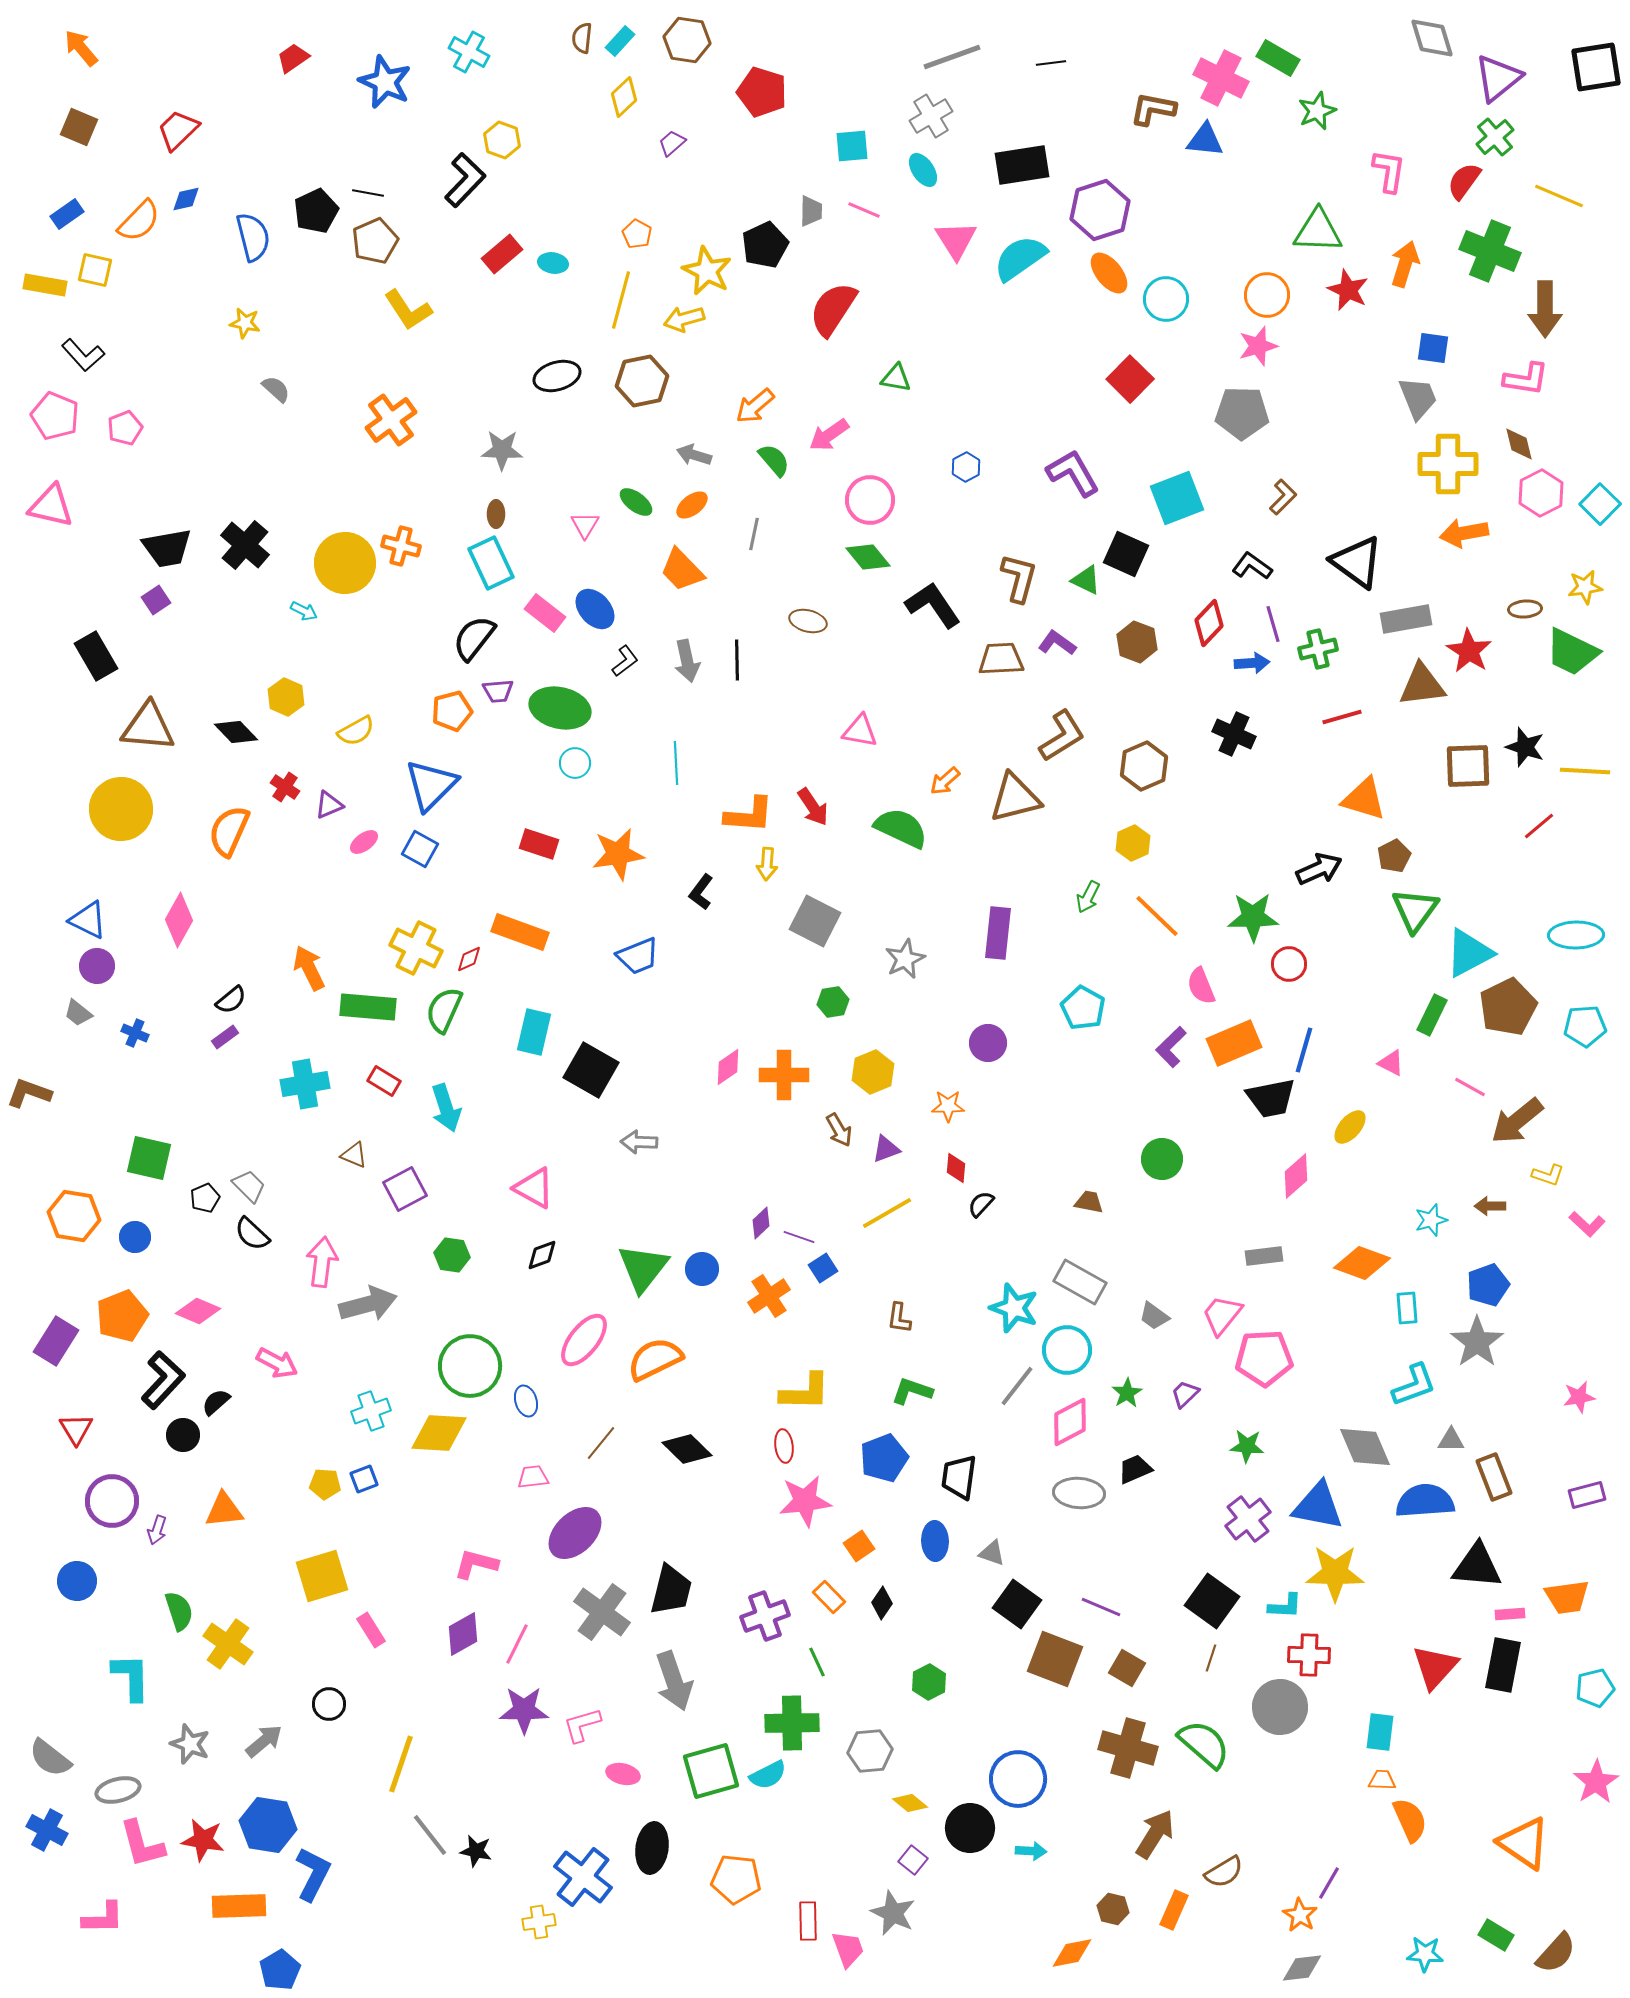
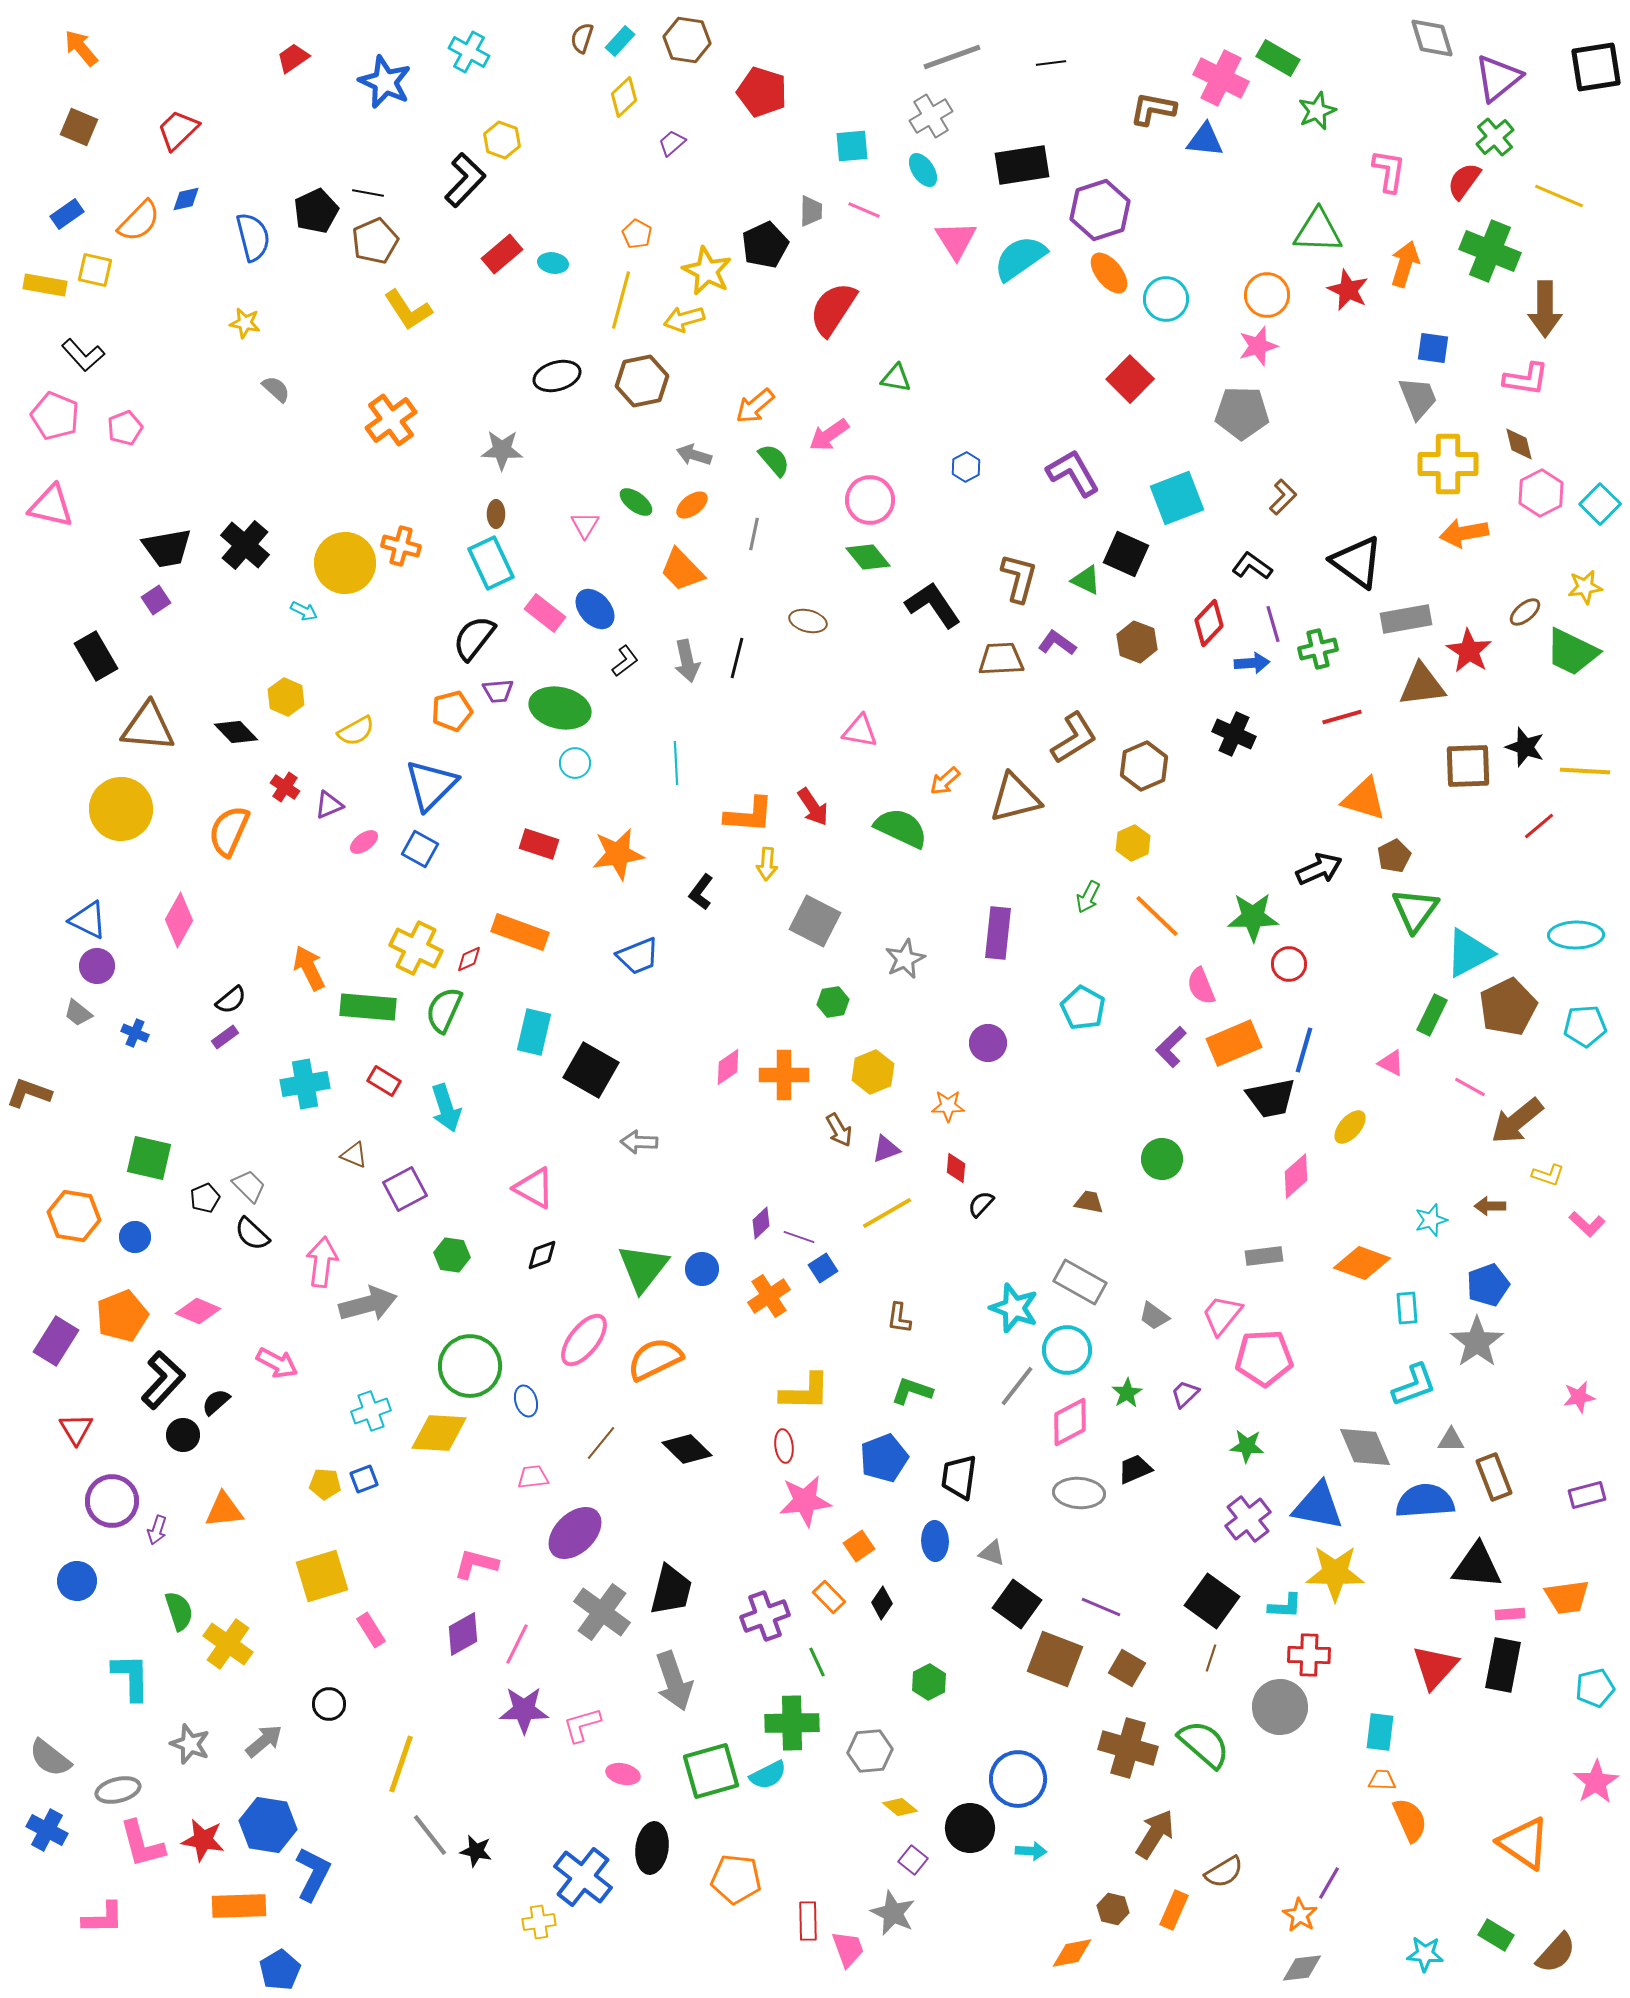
brown semicircle at (582, 38): rotated 12 degrees clockwise
brown ellipse at (1525, 609): moved 3 px down; rotated 36 degrees counterclockwise
black line at (737, 660): moved 2 px up; rotated 15 degrees clockwise
brown L-shape at (1062, 736): moved 12 px right, 2 px down
yellow diamond at (910, 1803): moved 10 px left, 4 px down
